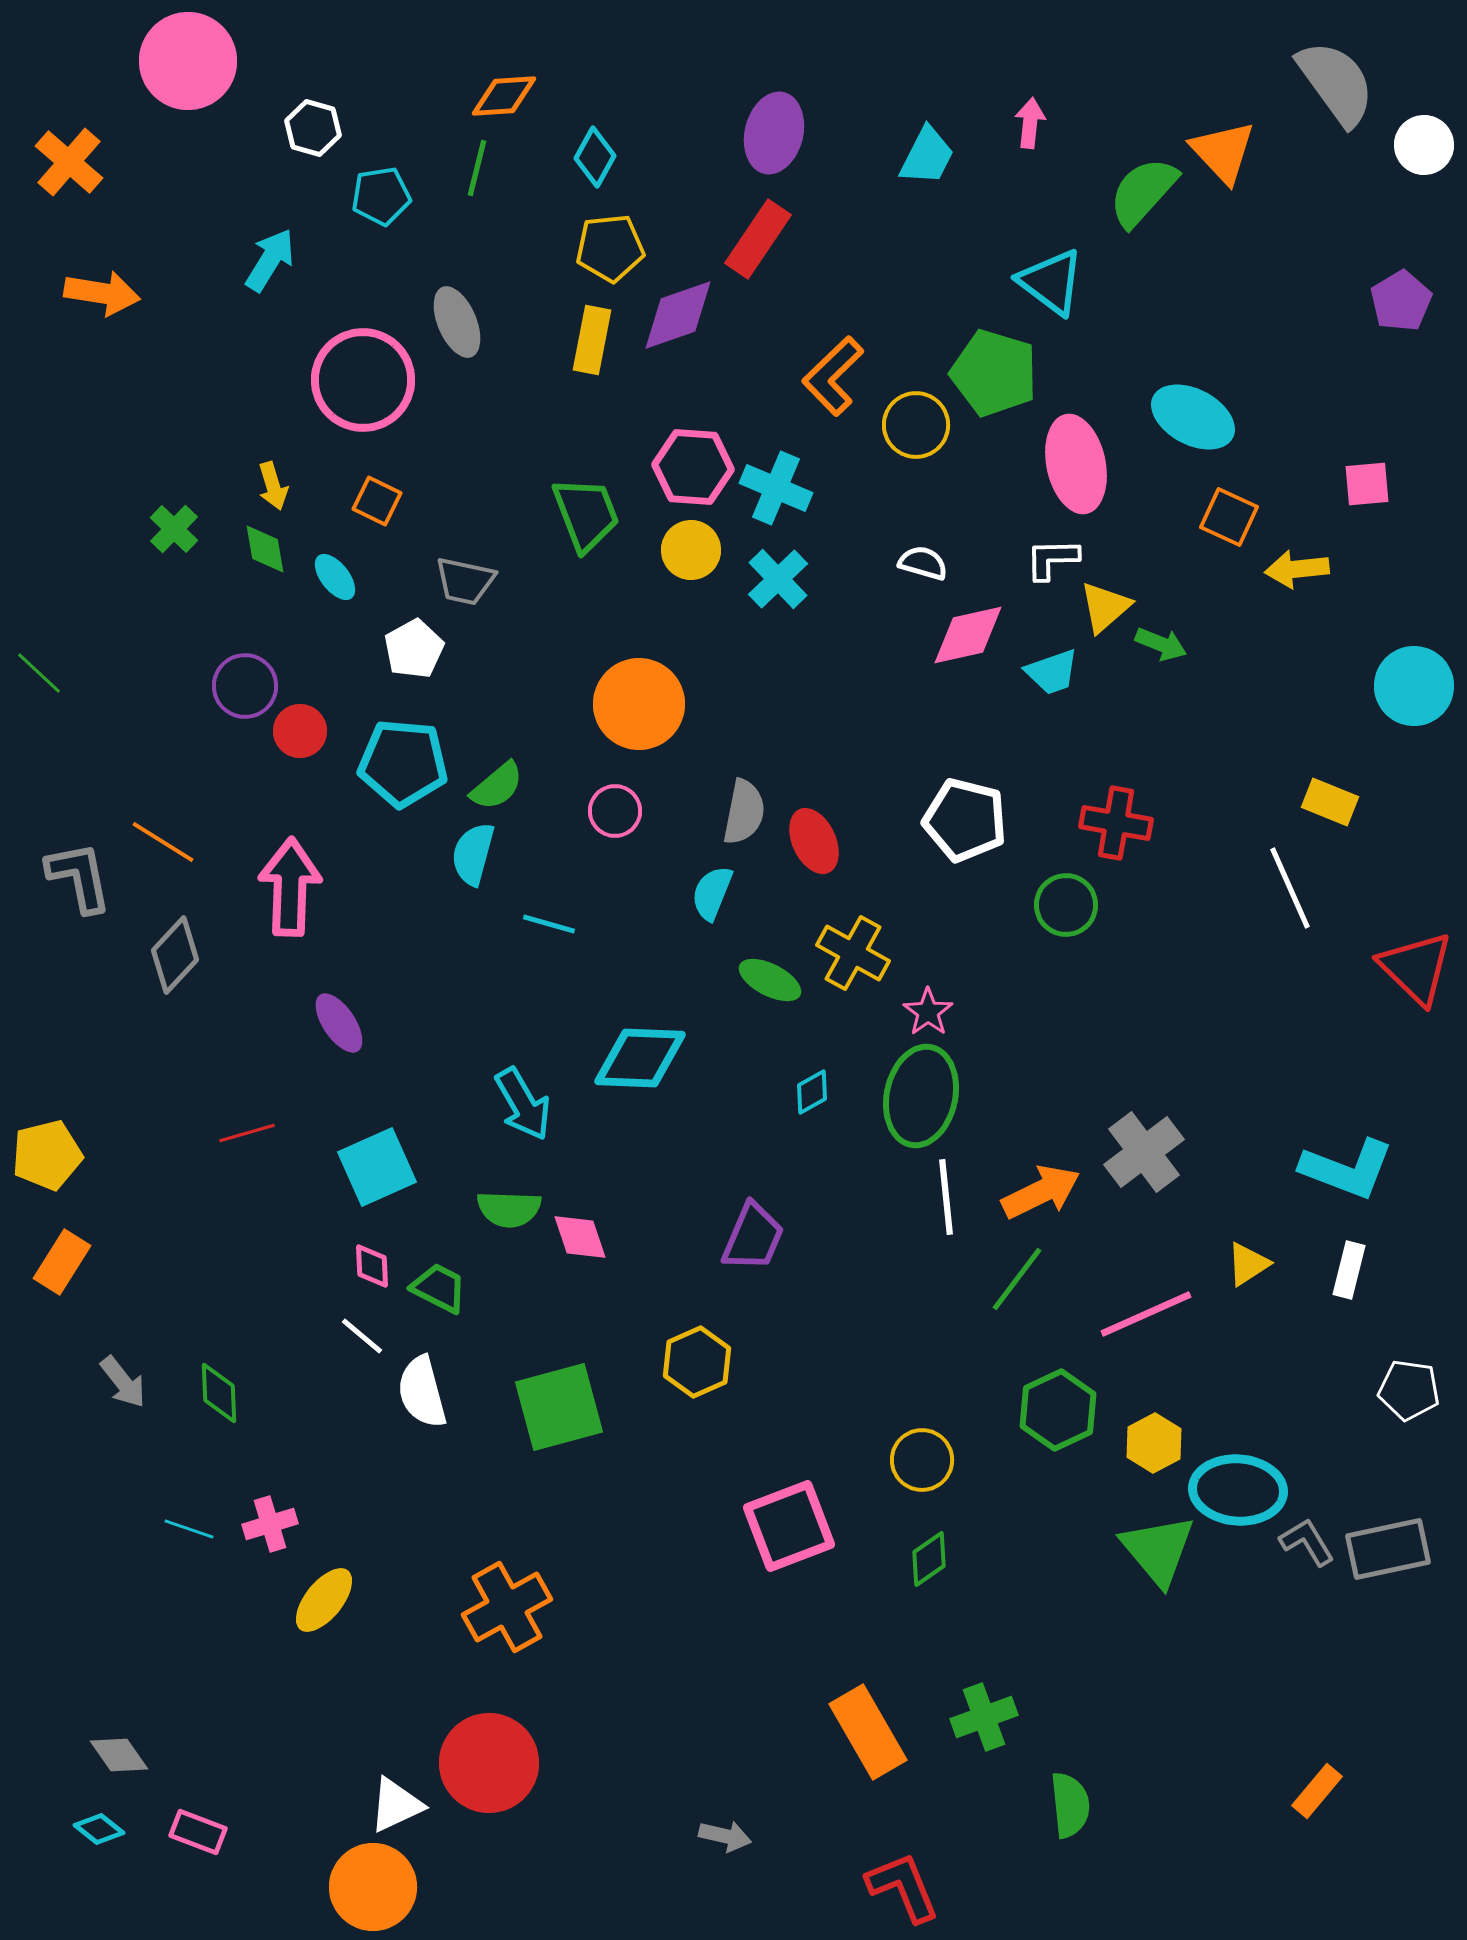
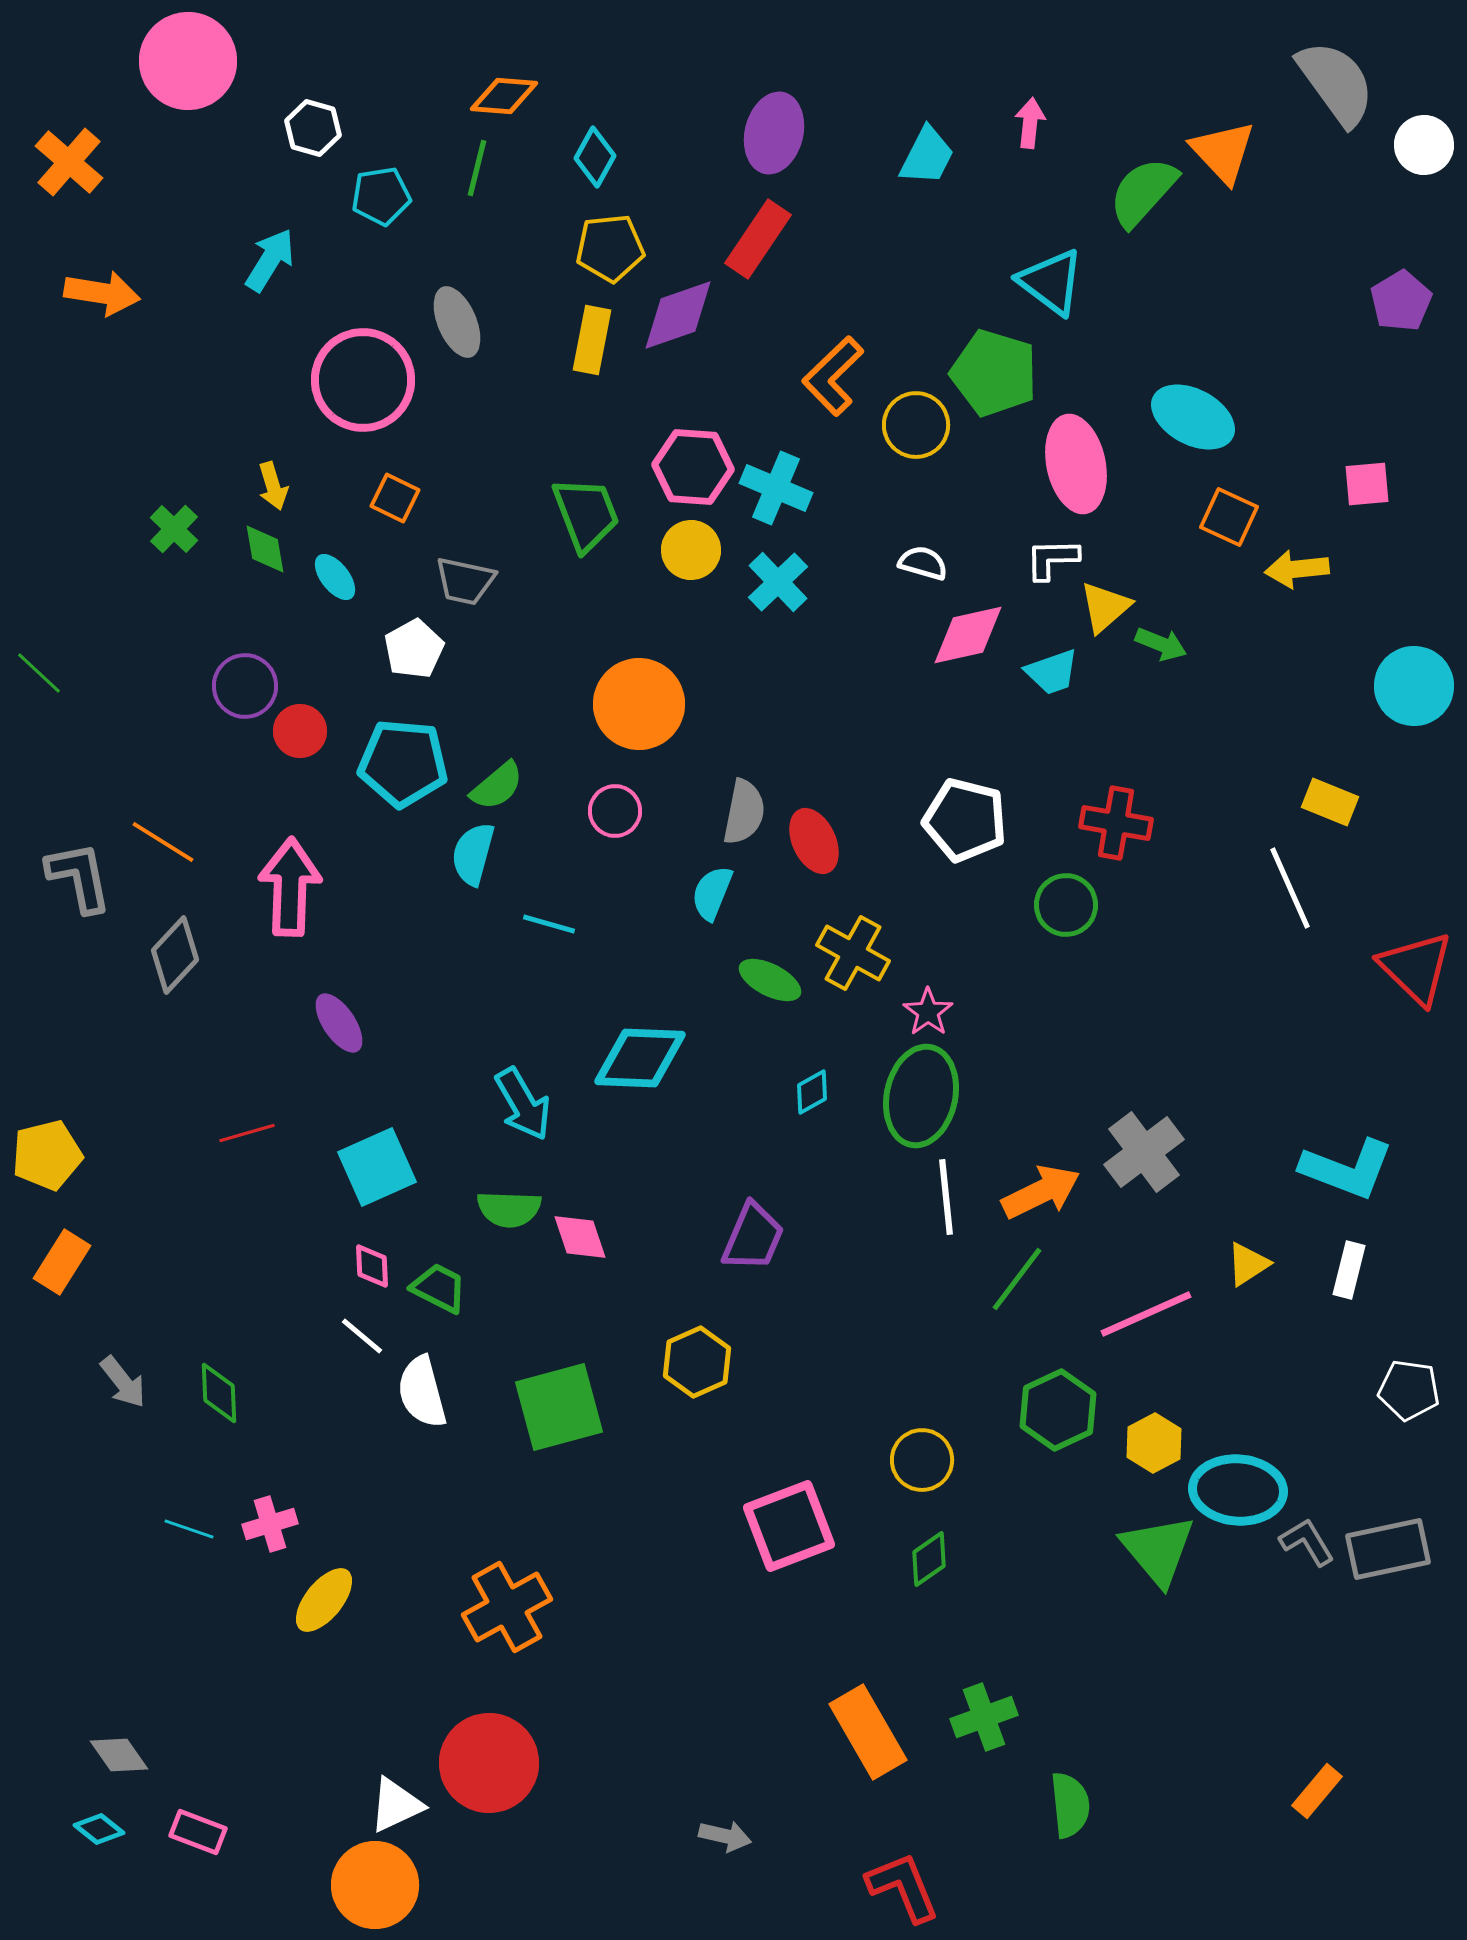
orange diamond at (504, 96): rotated 8 degrees clockwise
orange square at (377, 501): moved 18 px right, 3 px up
cyan cross at (778, 579): moved 3 px down
orange circle at (373, 1887): moved 2 px right, 2 px up
